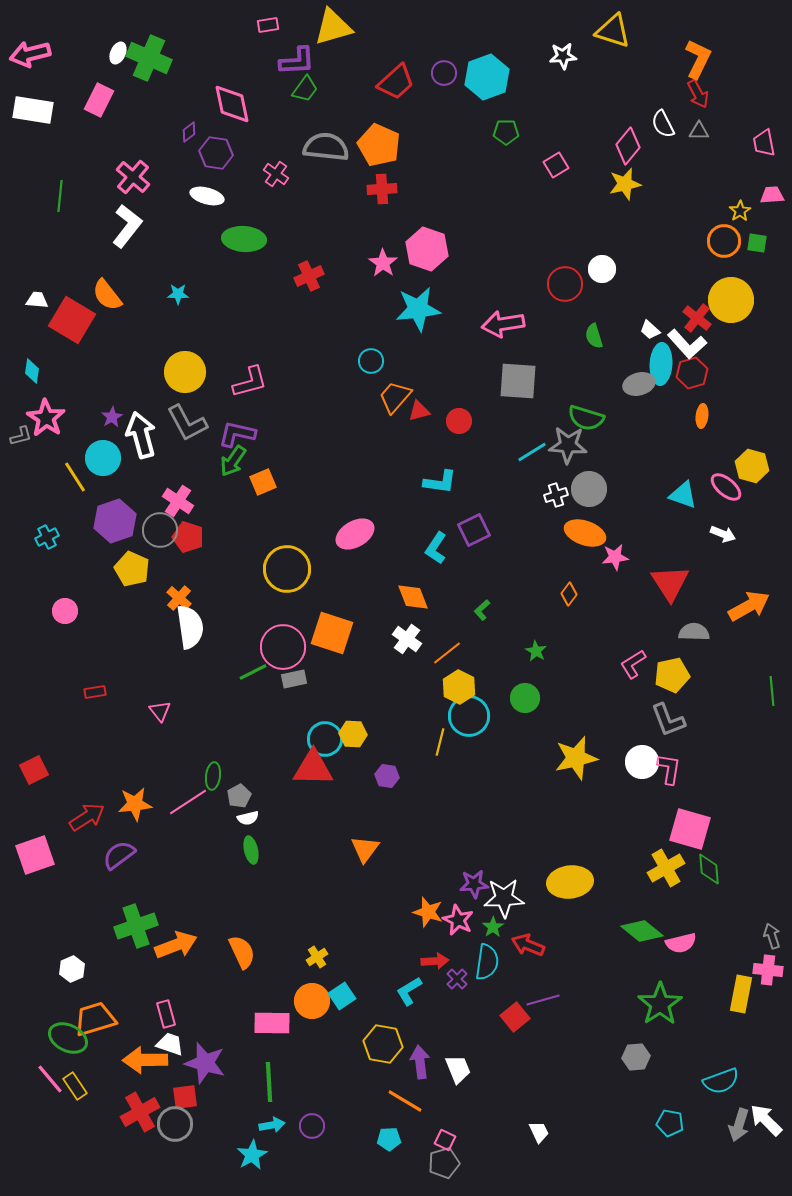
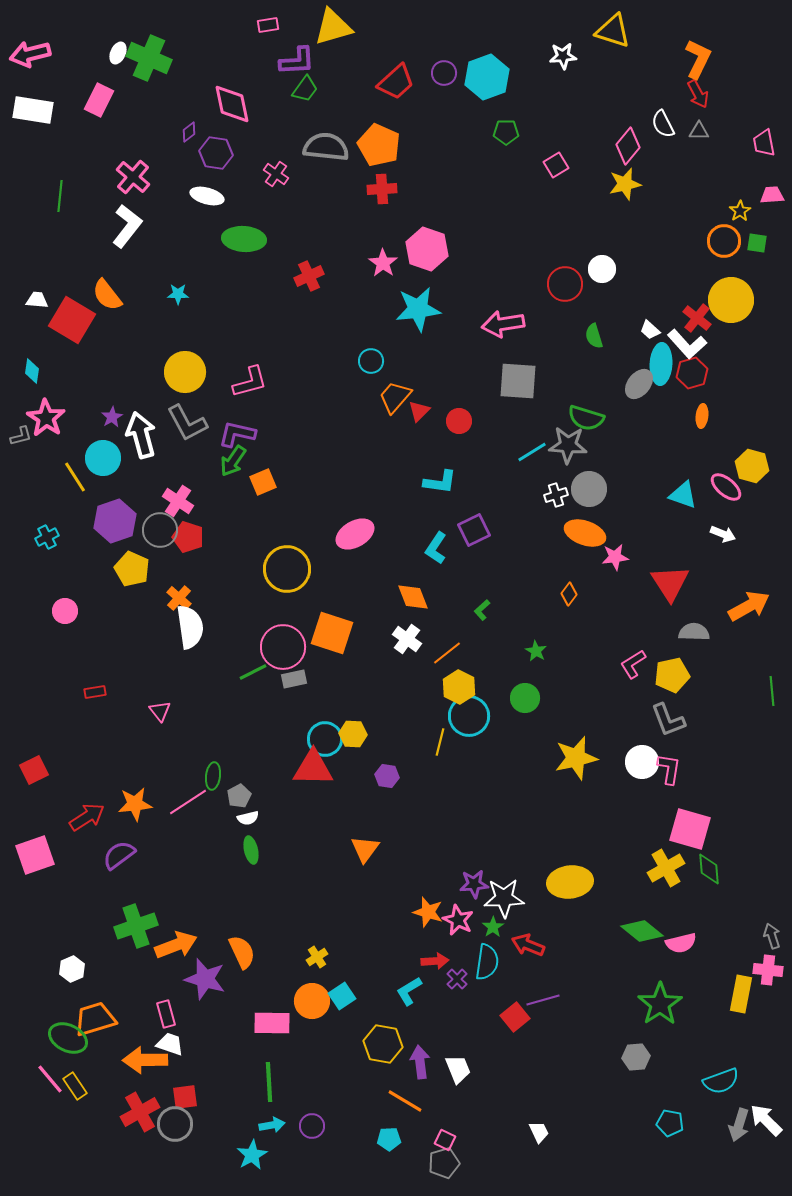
gray ellipse at (639, 384): rotated 36 degrees counterclockwise
red triangle at (419, 411): rotated 30 degrees counterclockwise
purple star at (205, 1063): moved 84 px up
